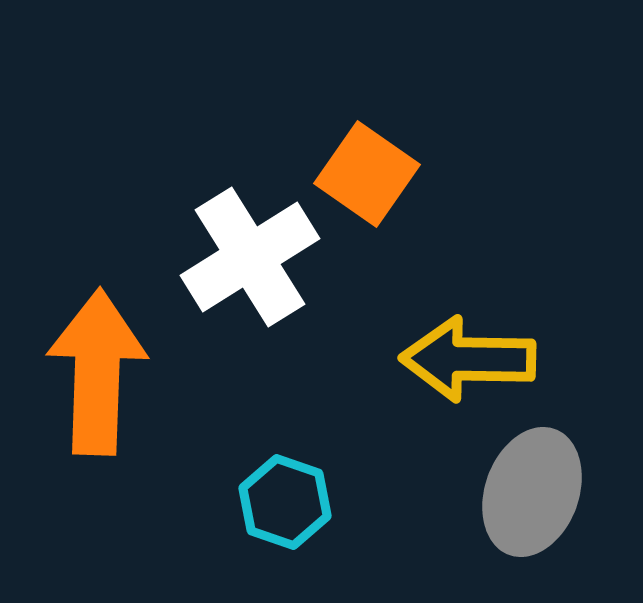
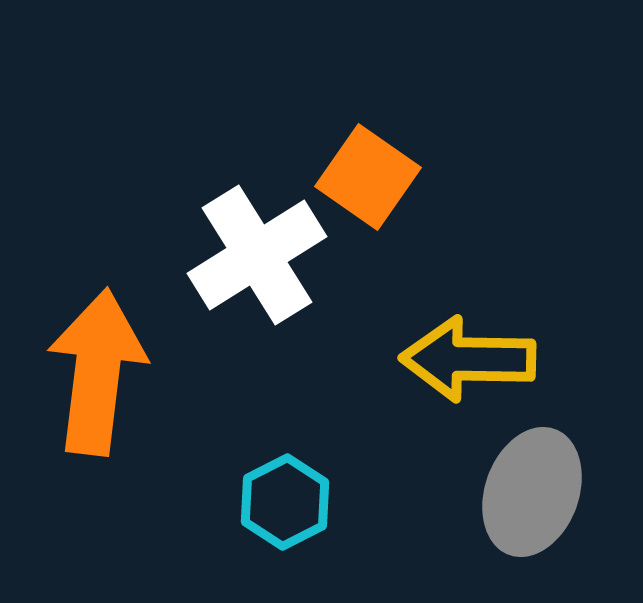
orange square: moved 1 px right, 3 px down
white cross: moved 7 px right, 2 px up
orange arrow: rotated 5 degrees clockwise
cyan hexagon: rotated 14 degrees clockwise
